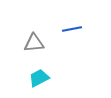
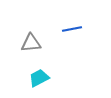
gray triangle: moved 3 px left
